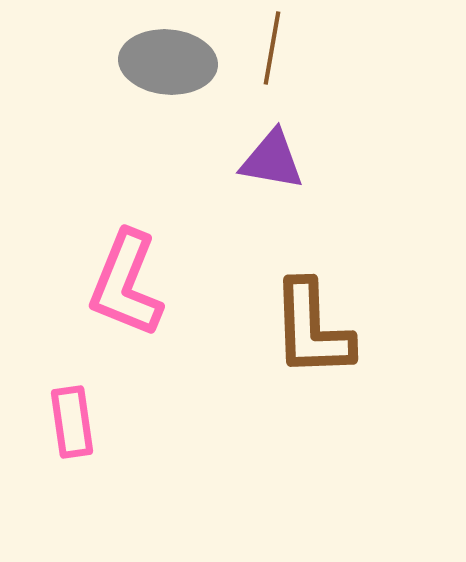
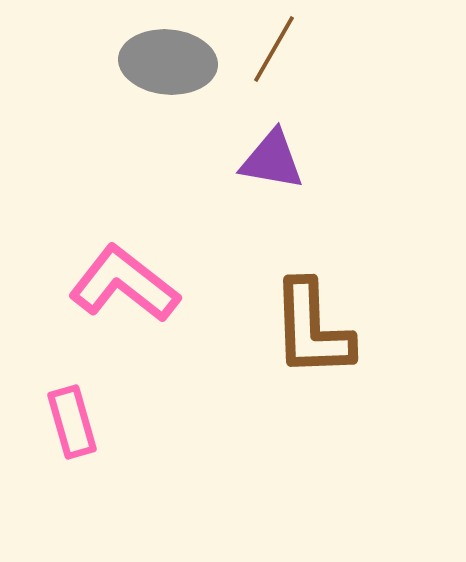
brown line: moved 2 px right, 1 px down; rotated 20 degrees clockwise
pink L-shape: moved 2 px left; rotated 106 degrees clockwise
pink rectangle: rotated 8 degrees counterclockwise
